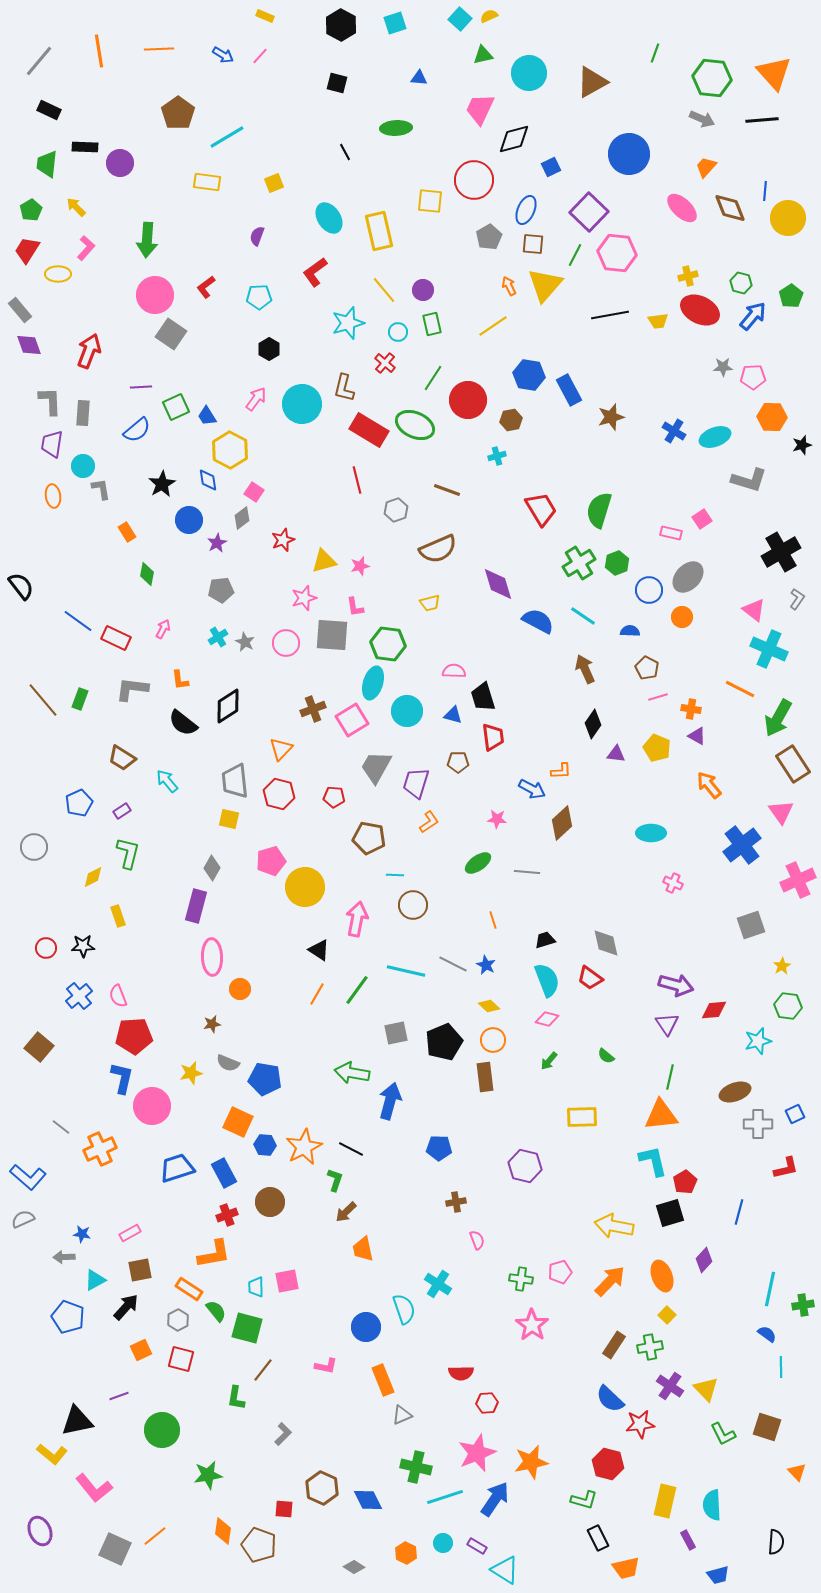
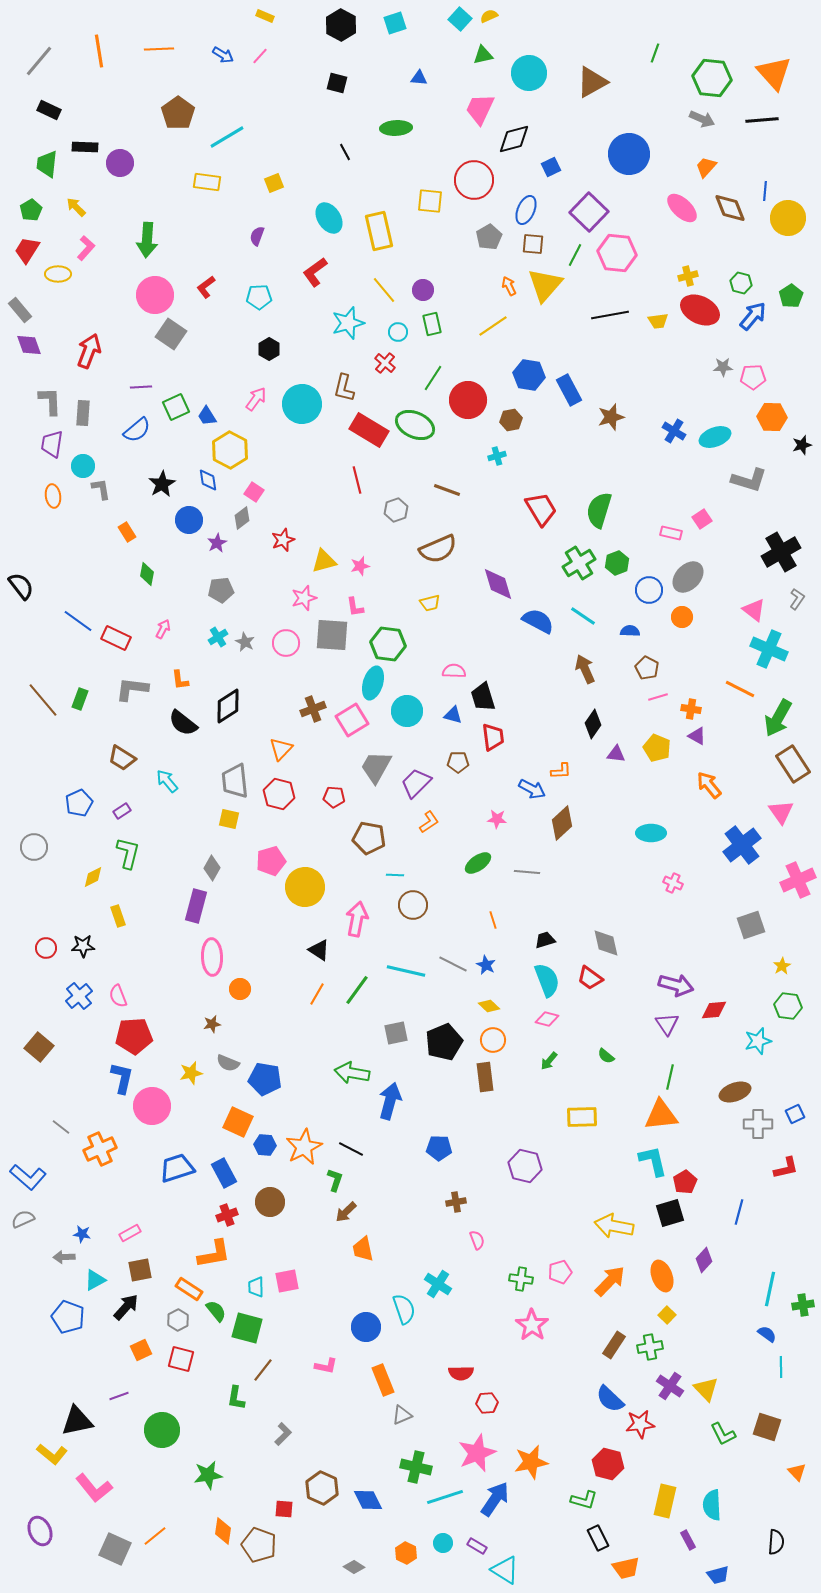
purple trapezoid at (416, 783): rotated 28 degrees clockwise
